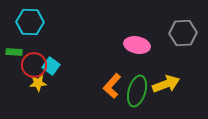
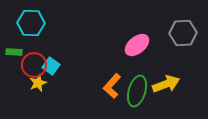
cyan hexagon: moved 1 px right, 1 px down
pink ellipse: rotated 50 degrees counterclockwise
yellow star: rotated 18 degrees counterclockwise
